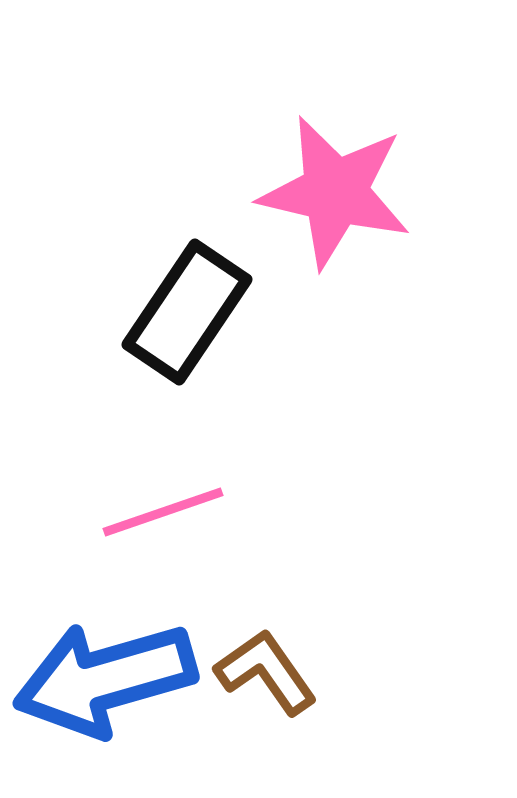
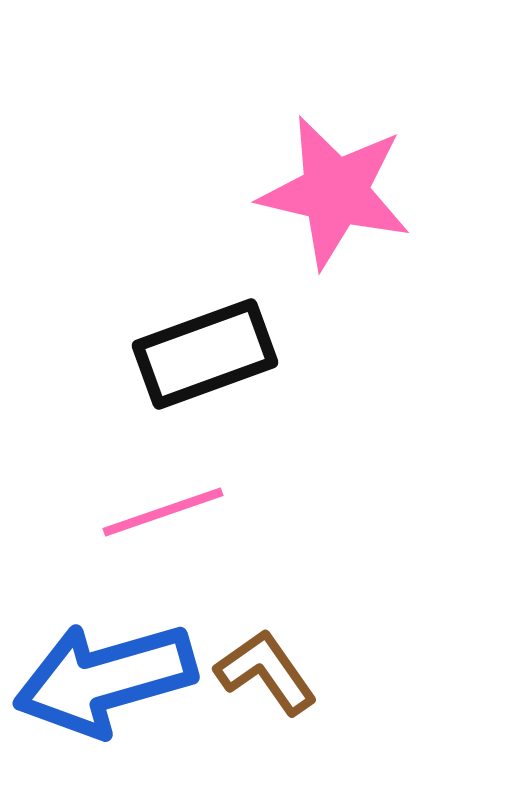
black rectangle: moved 18 px right, 42 px down; rotated 36 degrees clockwise
